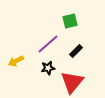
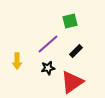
yellow arrow: moved 1 px right; rotated 63 degrees counterclockwise
red triangle: rotated 15 degrees clockwise
